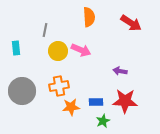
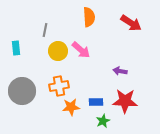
pink arrow: rotated 18 degrees clockwise
